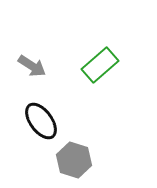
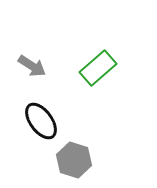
green rectangle: moved 2 px left, 3 px down
